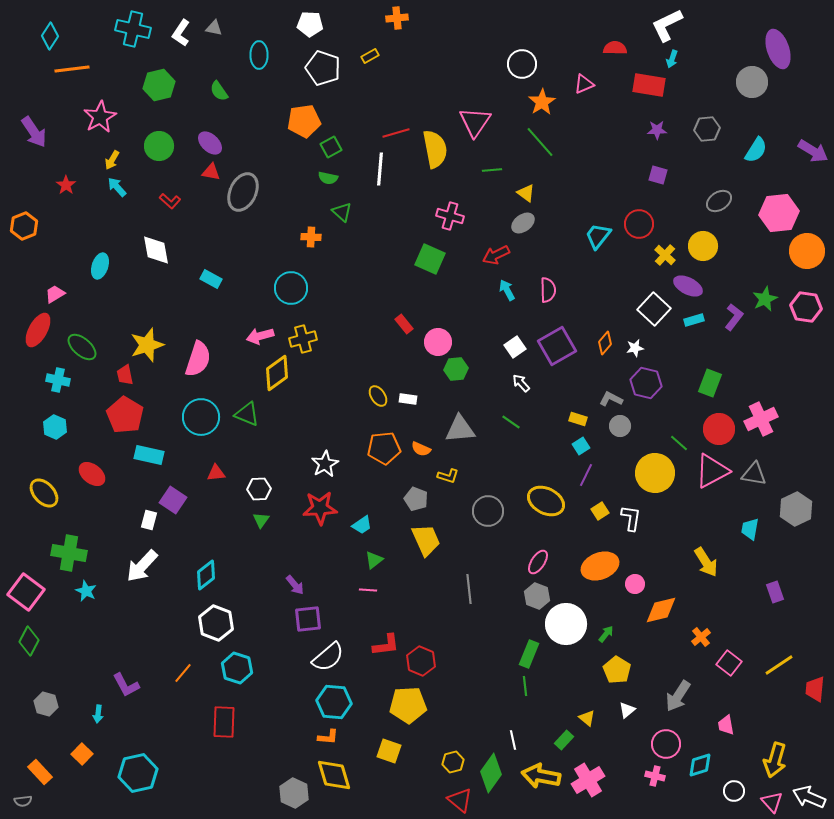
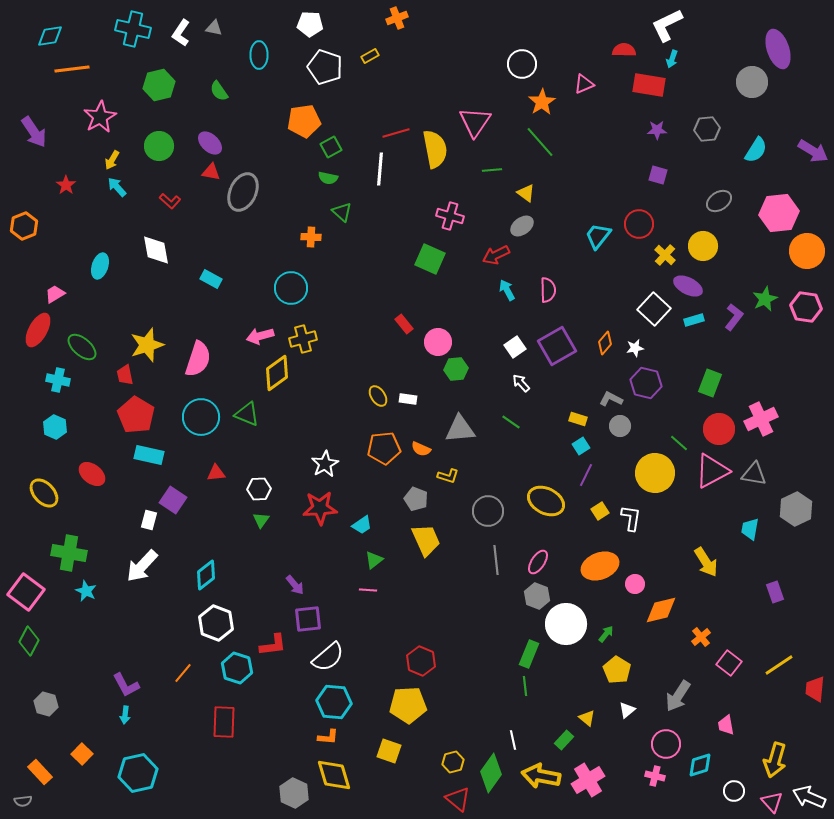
orange cross at (397, 18): rotated 15 degrees counterclockwise
cyan diamond at (50, 36): rotated 48 degrees clockwise
red semicircle at (615, 48): moved 9 px right, 2 px down
white pentagon at (323, 68): moved 2 px right, 1 px up
gray ellipse at (523, 223): moved 1 px left, 3 px down
red pentagon at (125, 415): moved 11 px right
gray line at (469, 589): moved 27 px right, 29 px up
red L-shape at (386, 645): moved 113 px left
cyan arrow at (98, 714): moved 27 px right, 1 px down
red triangle at (460, 800): moved 2 px left, 1 px up
